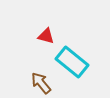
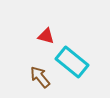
brown arrow: moved 1 px left, 6 px up
